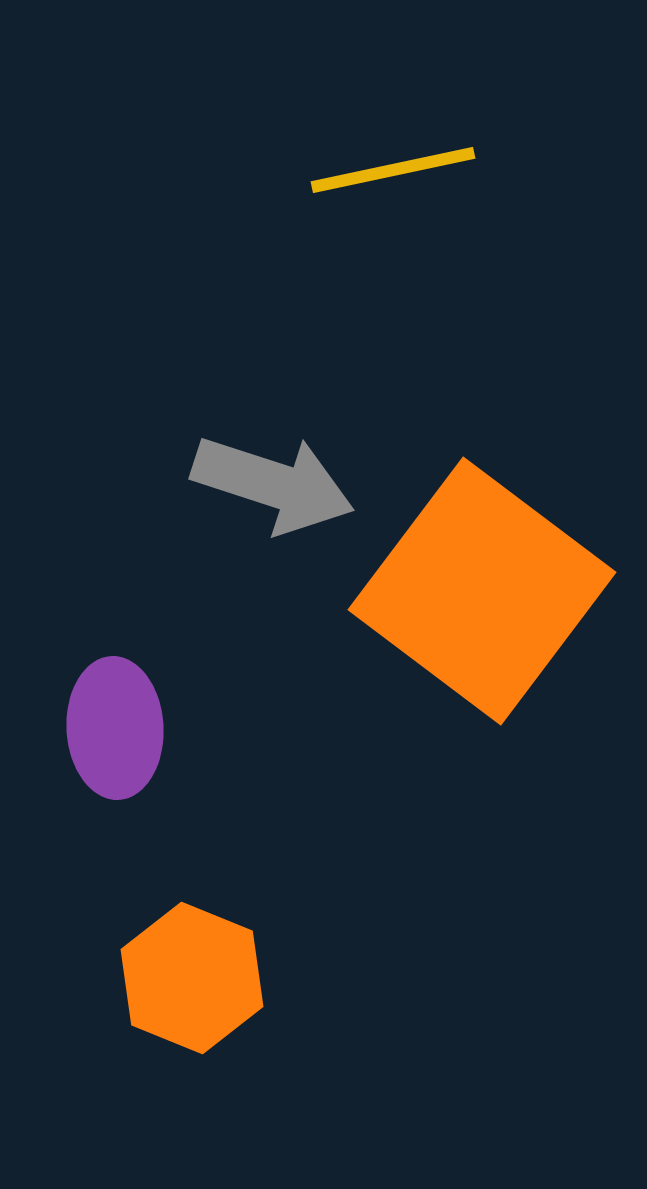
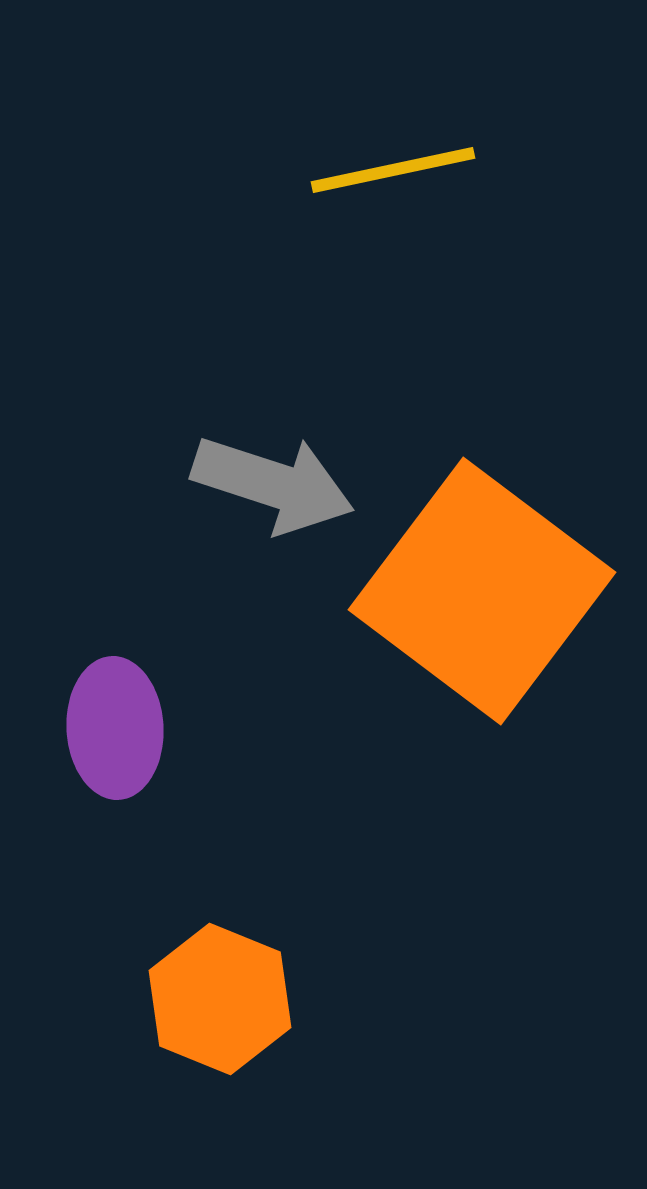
orange hexagon: moved 28 px right, 21 px down
